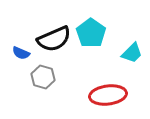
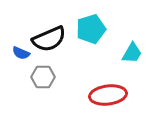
cyan pentagon: moved 4 px up; rotated 20 degrees clockwise
black semicircle: moved 5 px left
cyan trapezoid: rotated 15 degrees counterclockwise
gray hexagon: rotated 15 degrees counterclockwise
